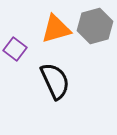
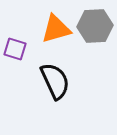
gray hexagon: rotated 12 degrees clockwise
purple square: rotated 20 degrees counterclockwise
